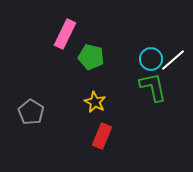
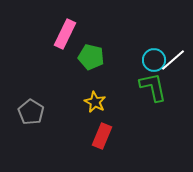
cyan circle: moved 3 px right, 1 px down
